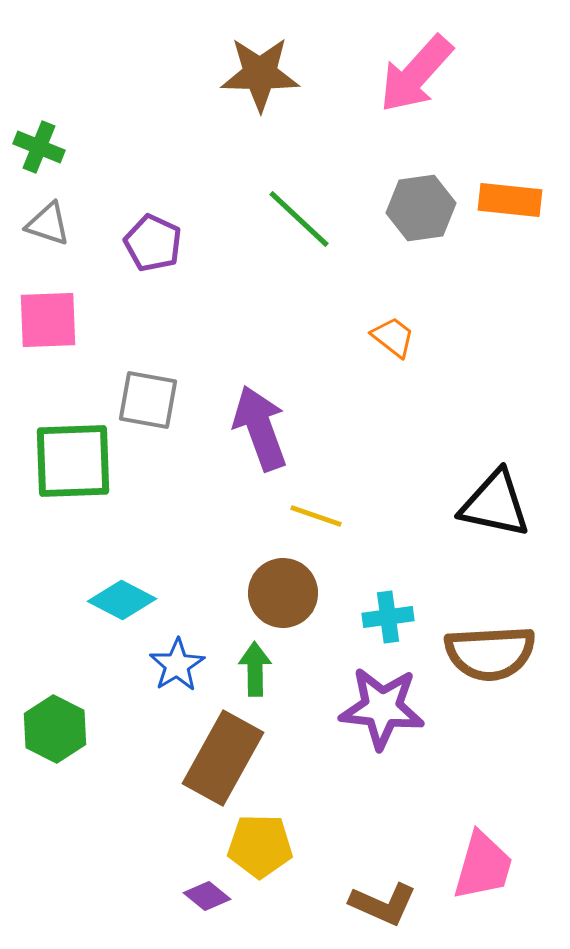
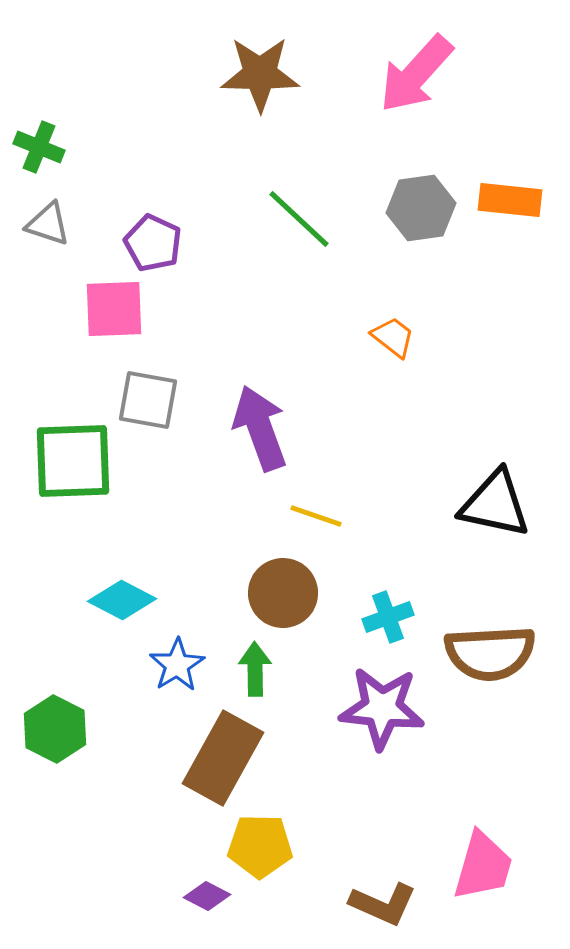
pink square: moved 66 px right, 11 px up
cyan cross: rotated 12 degrees counterclockwise
purple diamond: rotated 12 degrees counterclockwise
